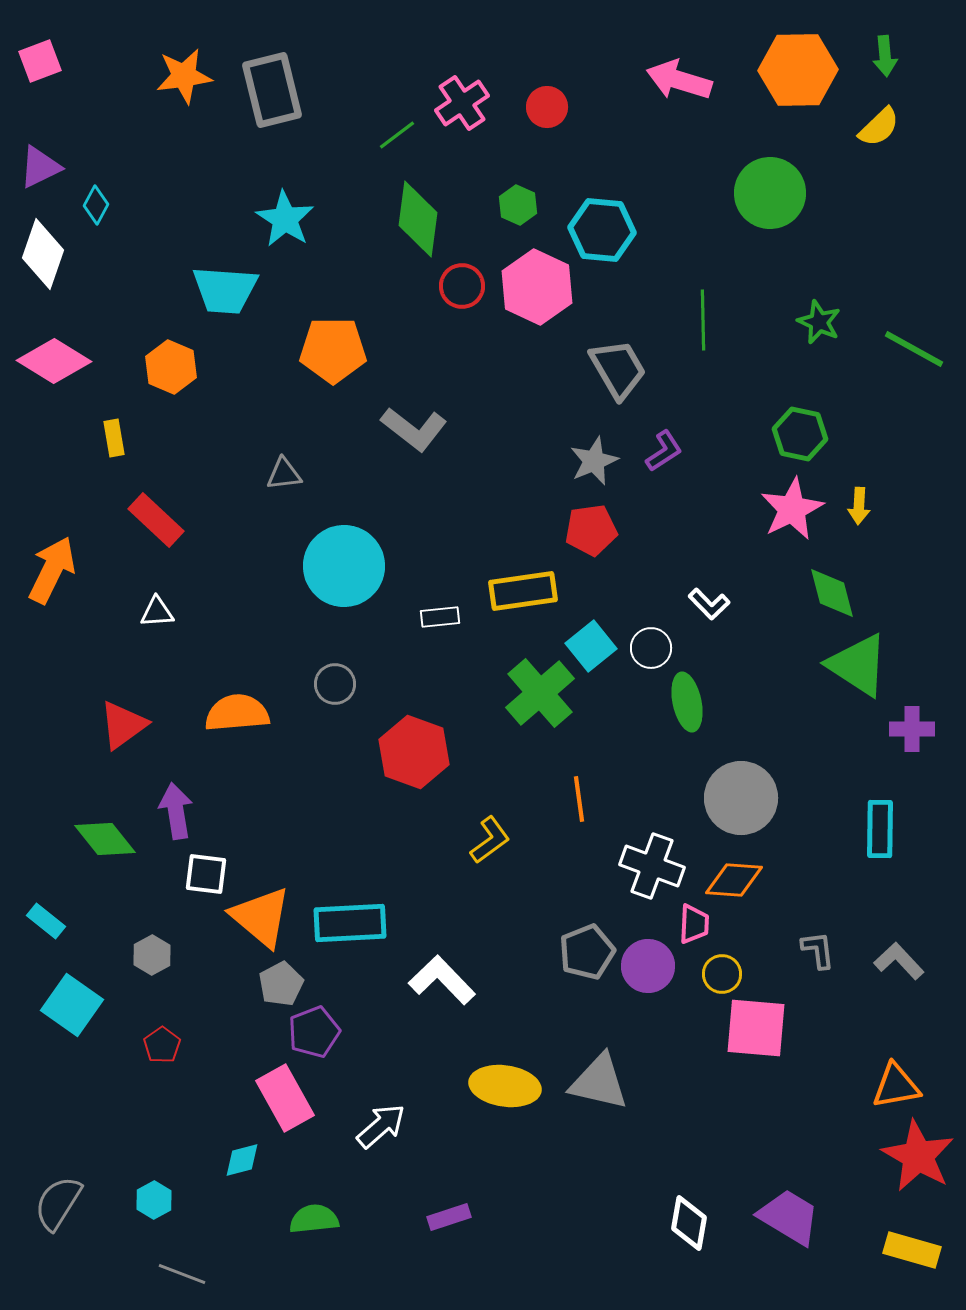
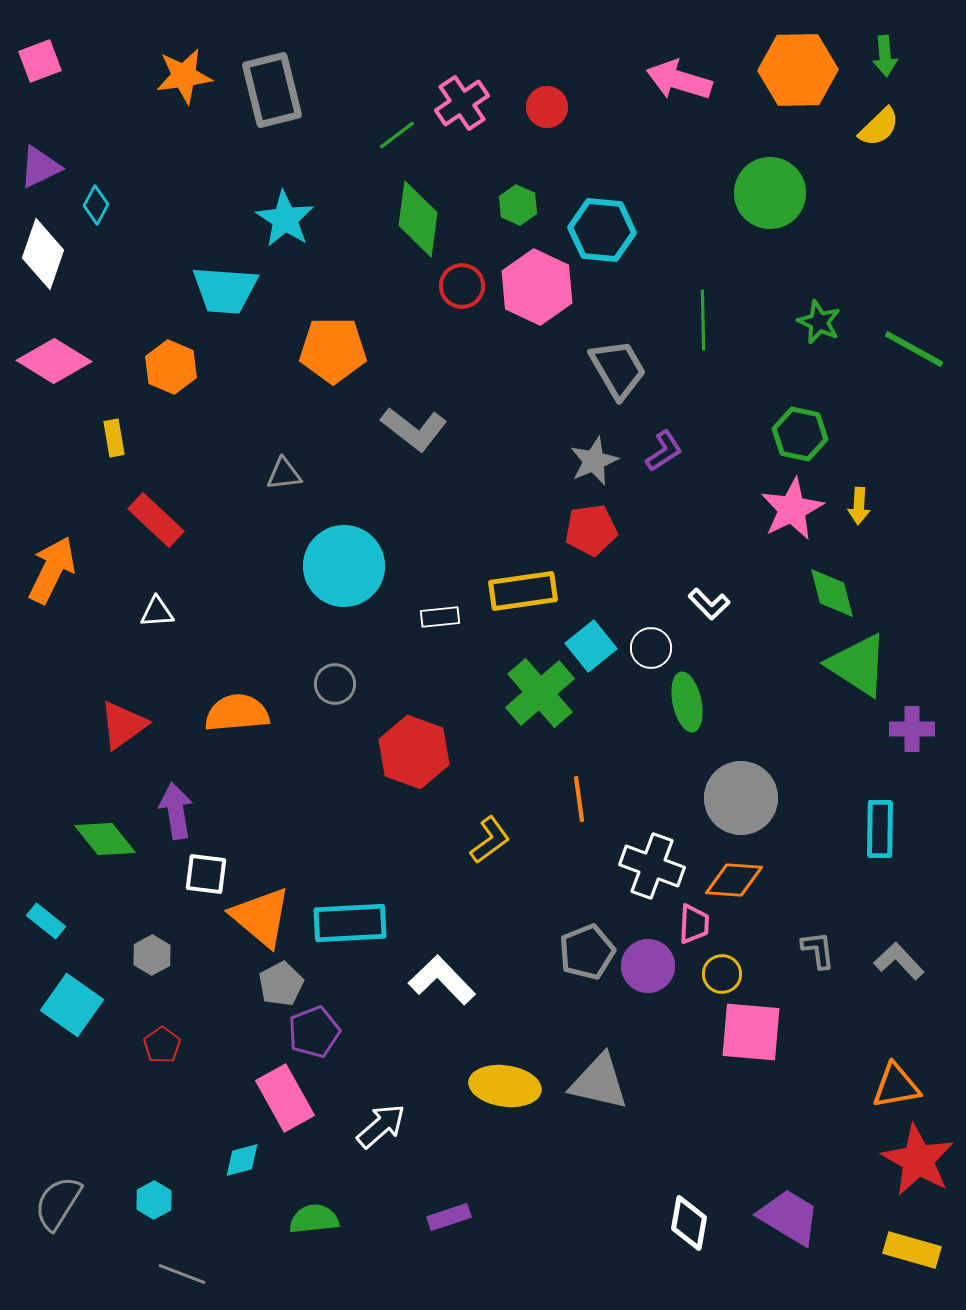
pink square at (756, 1028): moved 5 px left, 4 px down
red star at (918, 1156): moved 4 px down
